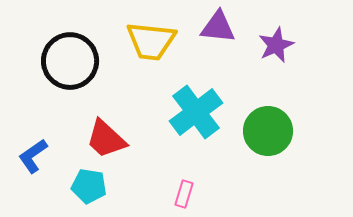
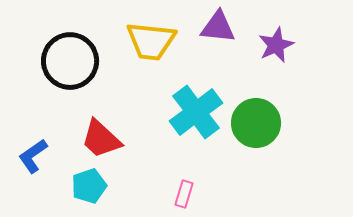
green circle: moved 12 px left, 8 px up
red trapezoid: moved 5 px left
cyan pentagon: rotated 28 degrees counterclockwise
